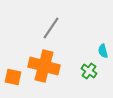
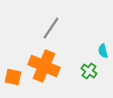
orange cross: rotated 8 degrees clockwise
